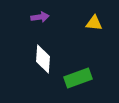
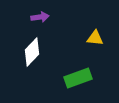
yellow triangle: moved 1 px right, 15 px down
white diamond: moved 11 px left, 7 px up; rotated 40 degrees clockwise
